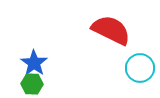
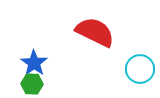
red semicircle: moved 16 px left, 2 px down
cyan circle: moved 1 px down
